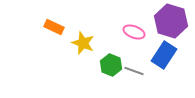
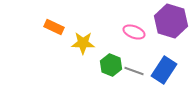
yellow star: rotated 20 degrees counterclockwise
blue rectangle: moved 15 px down
